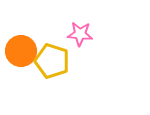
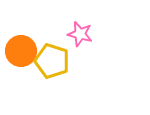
pink star: rotated 10 degrees clockwise
